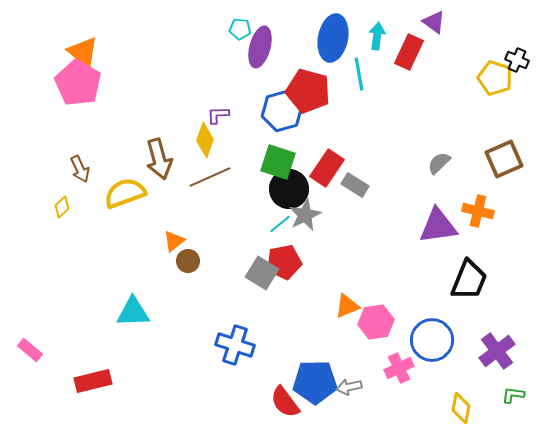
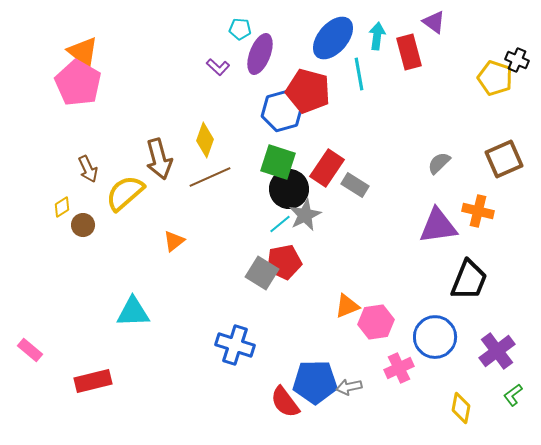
blue ellipse at (333, 38): rotated 30 degrees clockwise
purple ellipse at (260, 47): moved 7 px down; rotated 6 degrees clockwise
red rectangle at (409, 52): rotated 40 degrees counterclockwise
purple L-shape at (218, 115): moved 48 px up; rotated 135 degrees counterclockwise
brown arrow at (80, 169): moved 8 px right
yellow semicircle at (125, 193): rotated 21 degrees counterclockwise
yellow diamond at (62, 207): rotated 10 degrees clockwise
brown circle at (188, 261): moved 105 px left, 36 px up
blue circle at (432, 340): moved 3 px right, 3 px up
green L-shape at (513, 395): rotated 45 degrees counterclockwise
